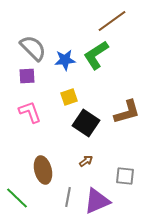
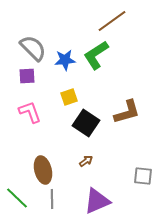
gray square: moved 18 px right
gray line: moved 16 px left, 2 px down; rotated 12 degrees counterclockwise
